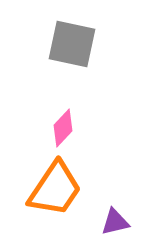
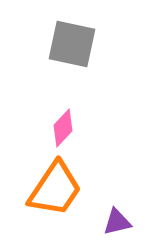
purple triangle: moved 2 px right
